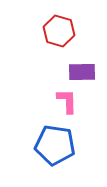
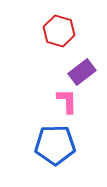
purple rectangle: rotated 36 degrees counterclockwise
blue pentagon: rotated 9 degrees counterclockwise
